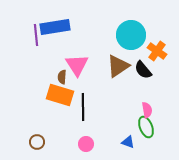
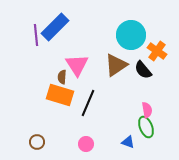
blue rectangle: rotated 36 degrees counterclockwise
brown triangle: moved 2 px left, 1 px up
black line: moved 5 px right, 4 px up; rotated 24 degrees clockwise
